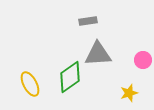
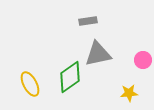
gray triangle: rotated 8 degrees counterclockwise
yellow star: rotated 12 degrees clockwise
